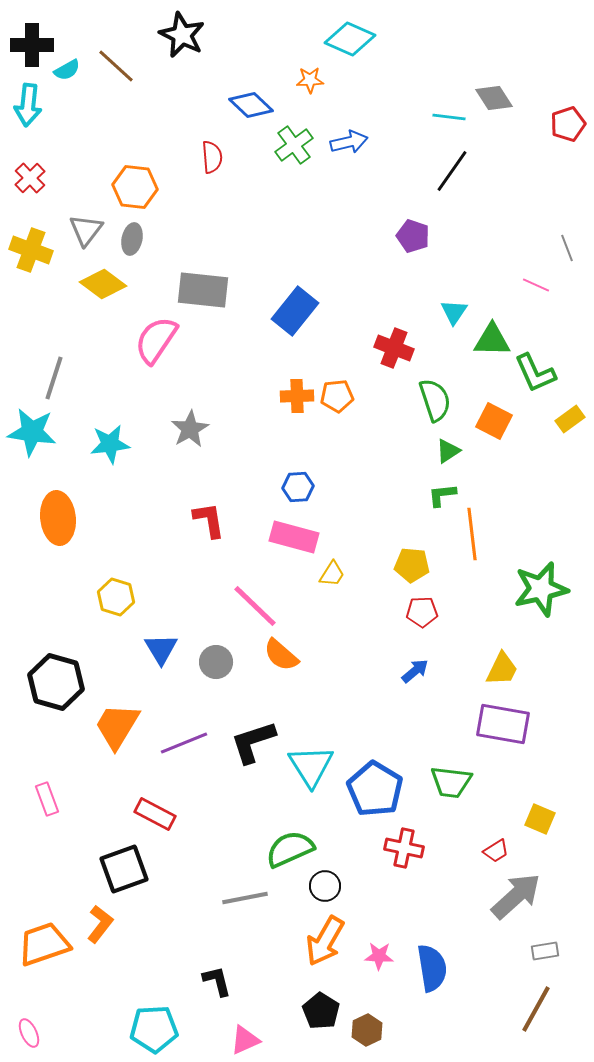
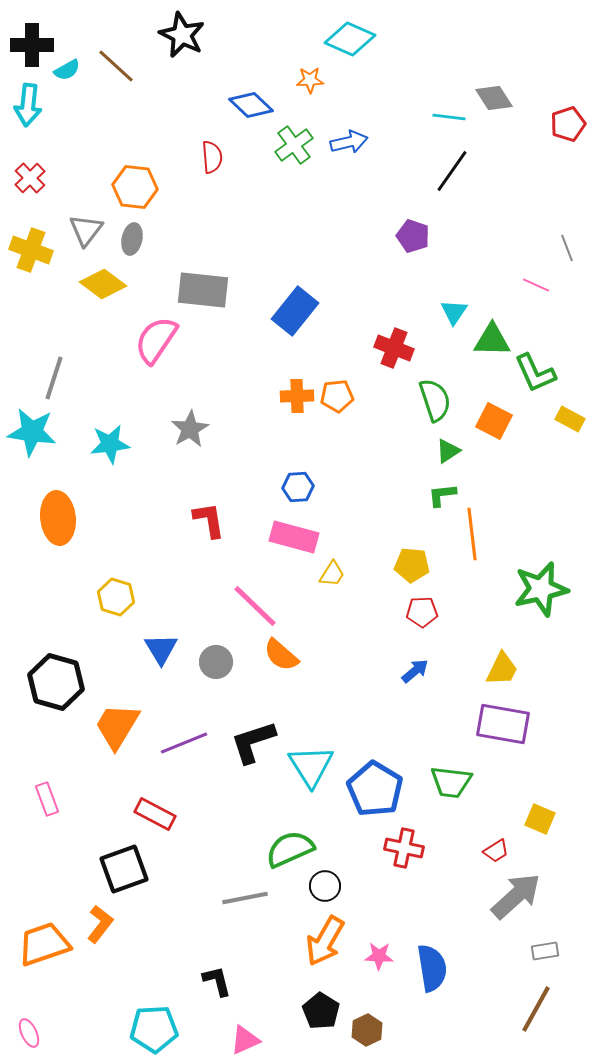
yellow rectangle at (570, 419): rotated 64 degrees clockwise
